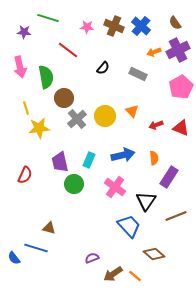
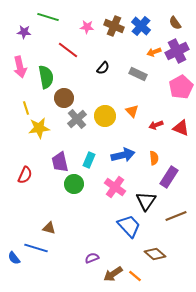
green line: moved 1 px up
purple cross: moved 1 px left, 1 px down
brown diamond: moved 1 px right
